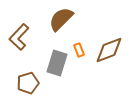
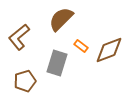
brown L-shape: rotated 8 degrees clockwise
orange rectangle: moved 2 px right, 4 px up; rotated 32 degrees counterclockwise
brown pentagon: moved 3 px left, 2 px up
